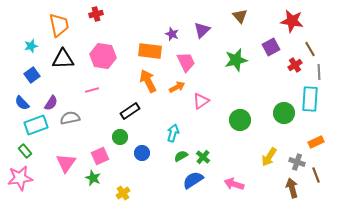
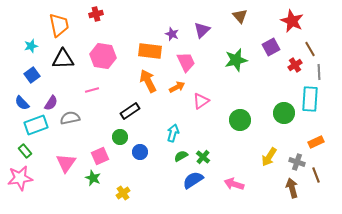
red star at (292, 21): rotated 15 degrees clockwise
blue circle at (142, 153): moved 2 px left, 1 px up
